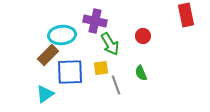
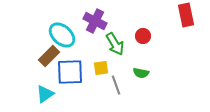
purple cross: rotated 15 degrees clockwise
cyan ellipse: rotated 48 degrees clockwise
green arrow: moved 5 px right
brown rectangle: moved 1 px right, 1 px down
green semicircle: rotated 56 degrees counterclockwise
